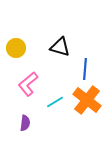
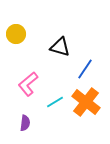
yellow circle: moved 14 px up
blue line: rotated 30 degrees clockwise
orange cross: moved 1 px left, 2 px down
